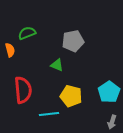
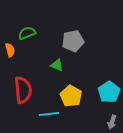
yellow pentagon: rotated 15 degrees clockwise
